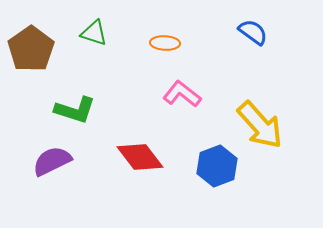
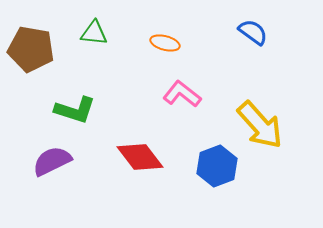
green triangle: rotated 12 degrees counterclockwise
orange ellipse: rotated 12 degrees clockwise
brown pentagon: rotated 27 degrees counterclockwise
